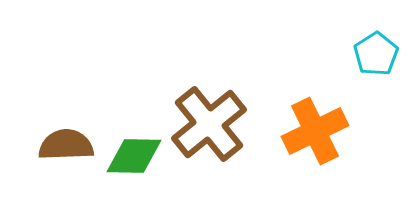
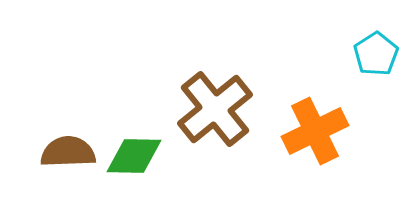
brown cross: moved 6 px right, 15 px up
brown semicircle: moved 2 px right, 7 px down
